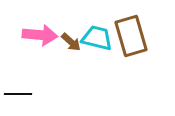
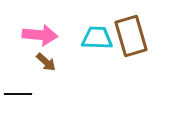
cyan trapezoid: rotated 12 degrees counterclockwise
brown arrow: moved 25 px left, 20 px down
